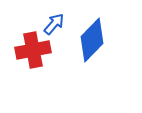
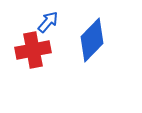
blue arrow: moved 6 px left, 2 px up
